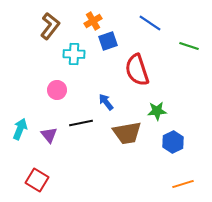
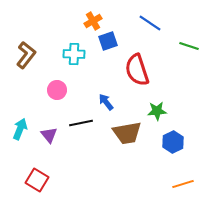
brown L-shape: moved 24 px left, 29 px down
